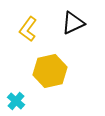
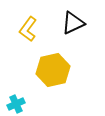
yellow hexagon: moved 3 px right, 1 px up
cyan cross: moved 3 px down; rotated 24 degrees clockwise
